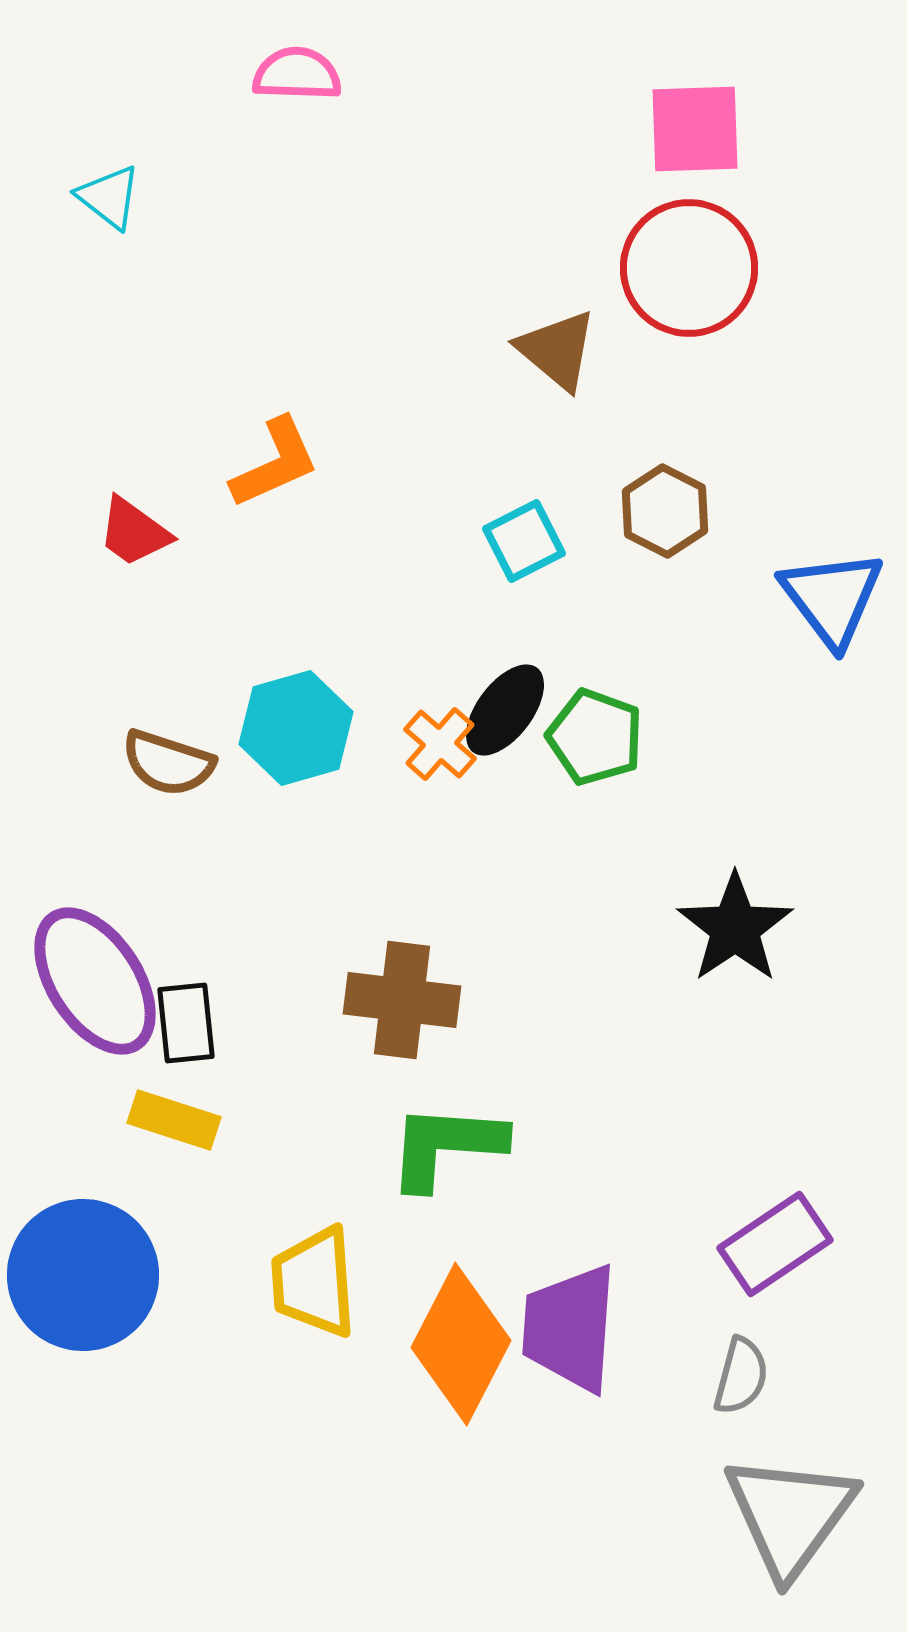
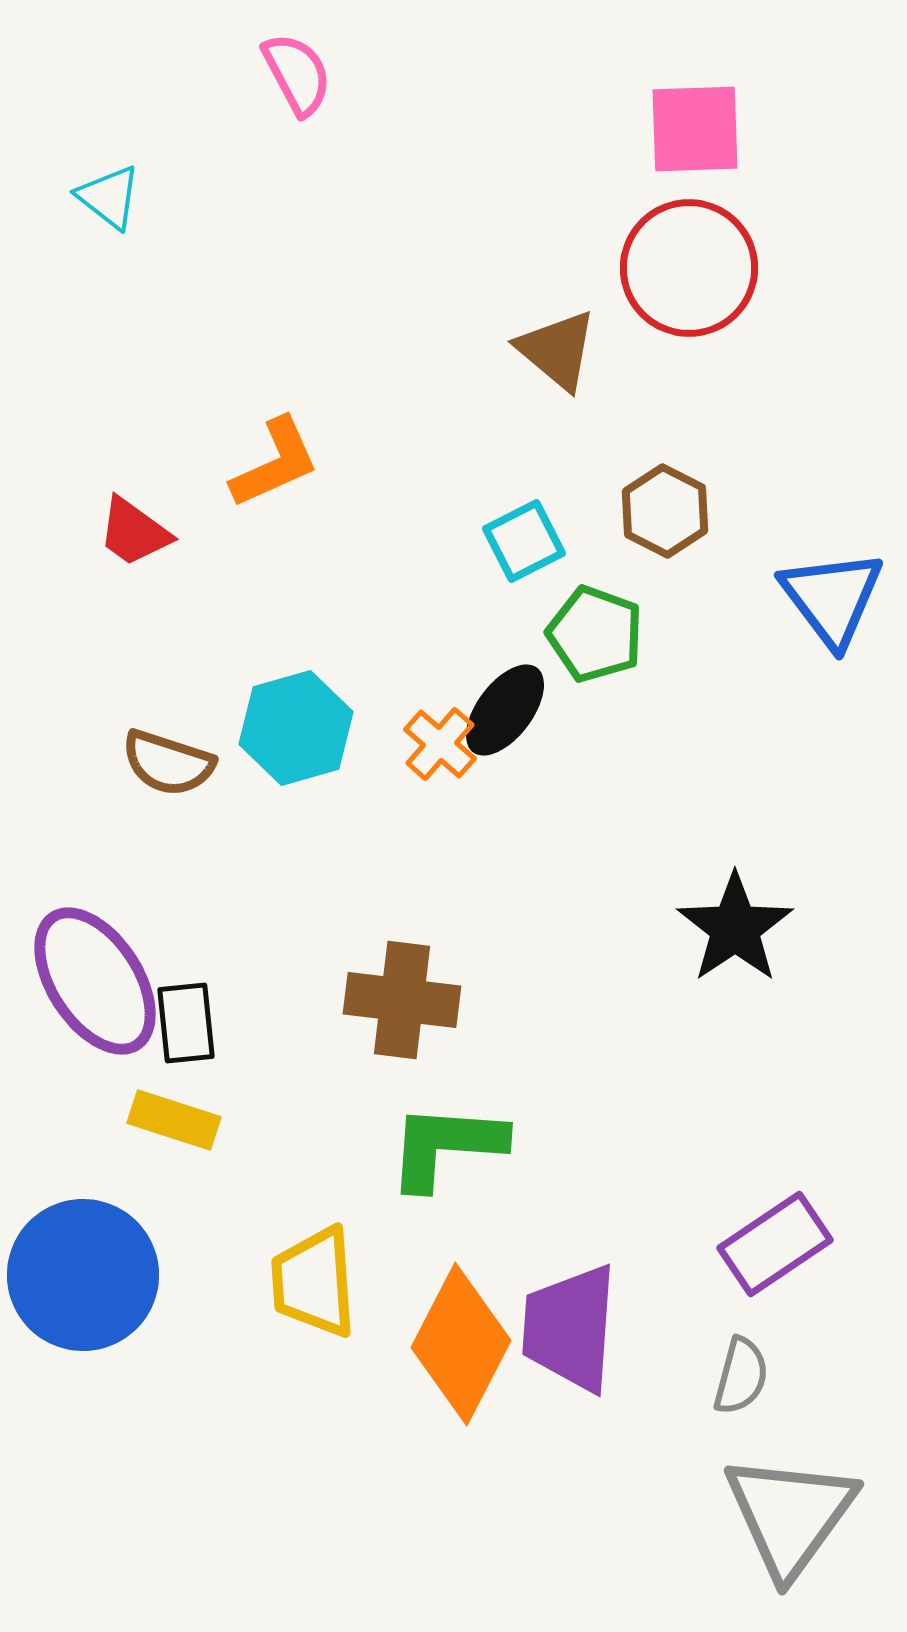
pink semicircle: rotated 60 degrees clockwise
green pentagon: moved 103 px up
